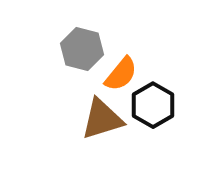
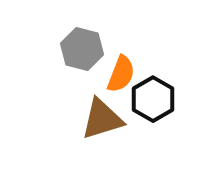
orange semicircle: rotated 18 degrees counterclockwise
black hexagon: moved 6 px up
